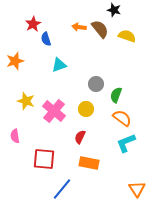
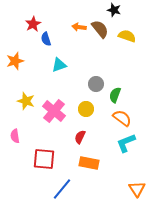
green semicircle: moved 1 px left
